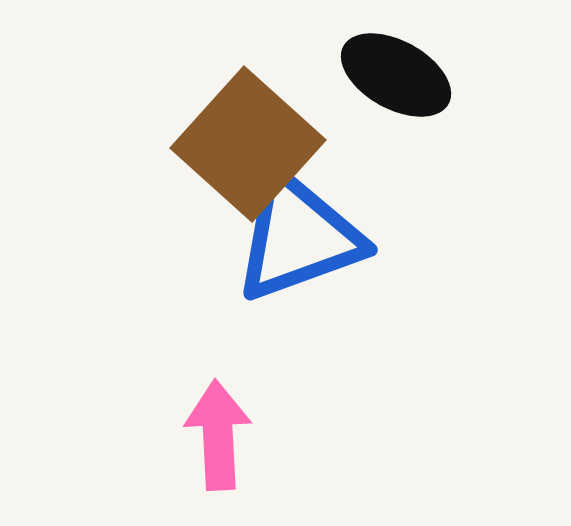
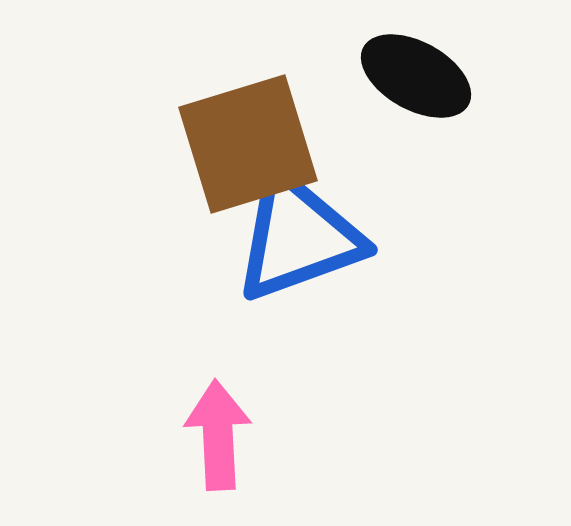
black ellipse: moved 20 px right, 1 px down
brown square: rotated 31 degrees clockwise
